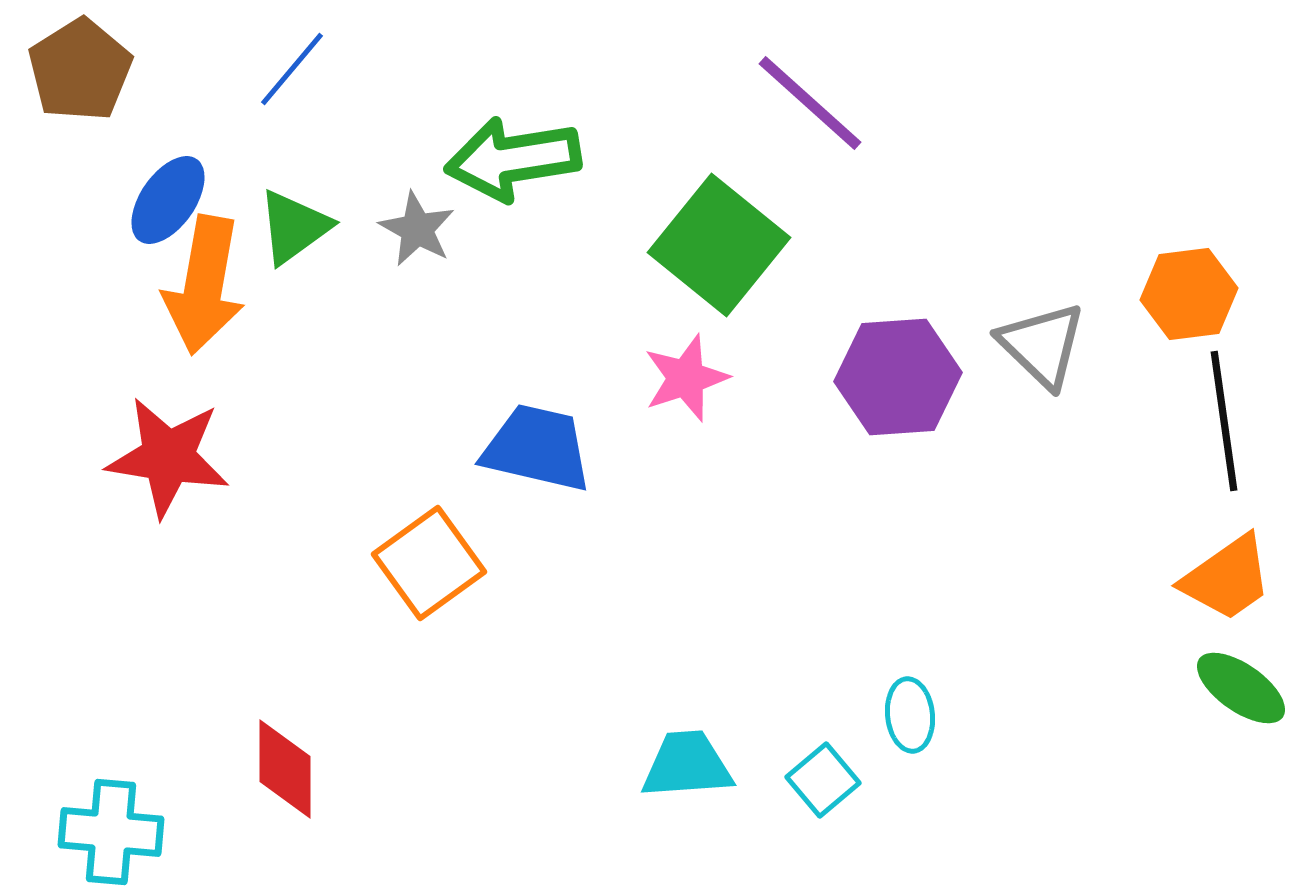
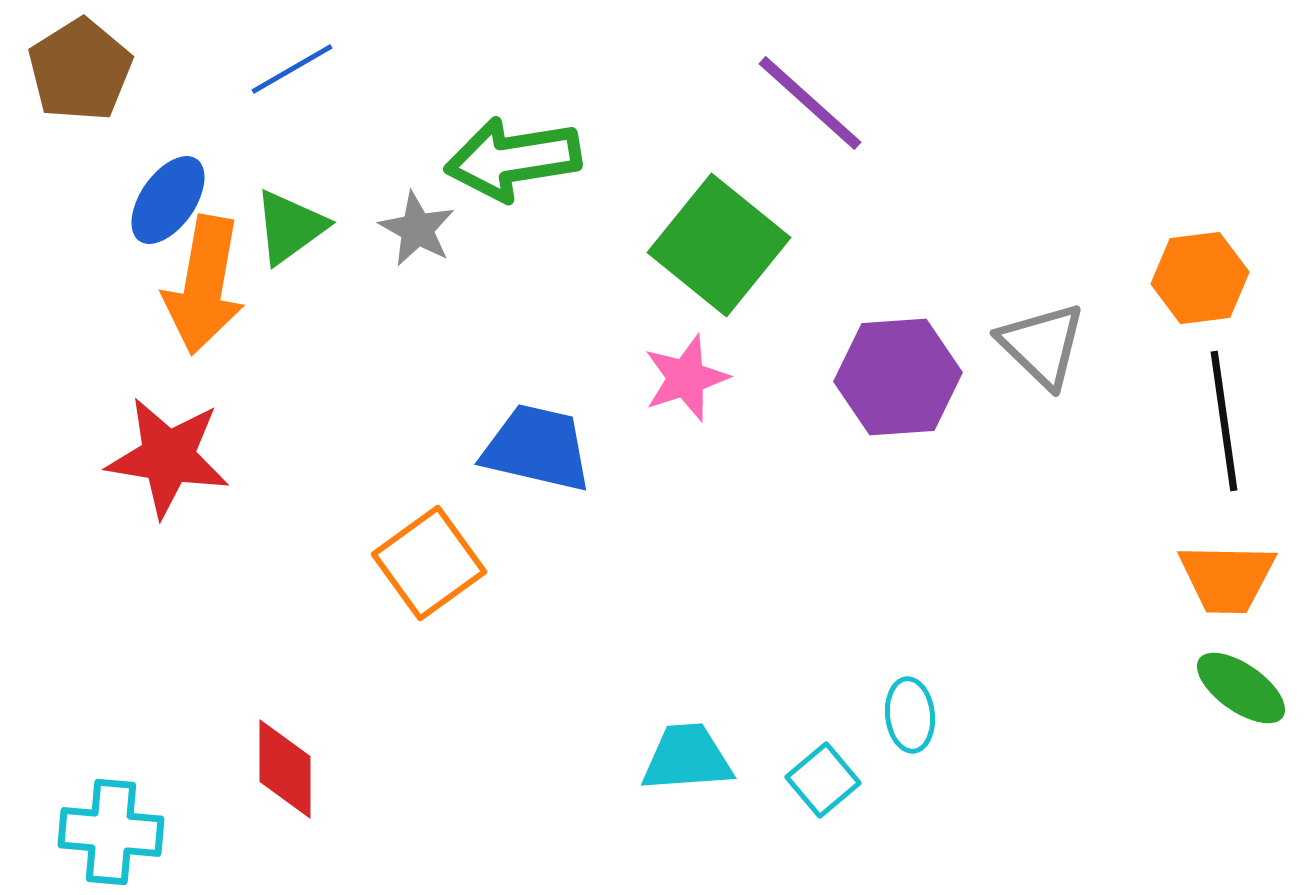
blue line: rotated 20 degrees clockwise
green triangle: moved 4 px left
orange hexagon: moved 11 px right, 16 px up
orange trapezoid: rotated 36 degrees clockwise
cyan trapezoid: moved 7 px up
